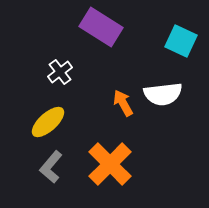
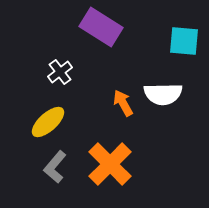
cyan square: moved 3 px right; rotated 20 degrees counterclockwise
white semicircle: rotated 6 degrees clockwise
gray L-shape: moved 4 px right
